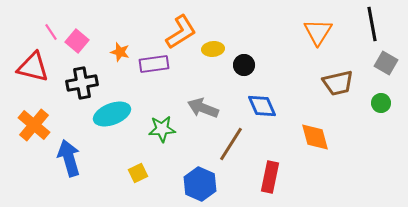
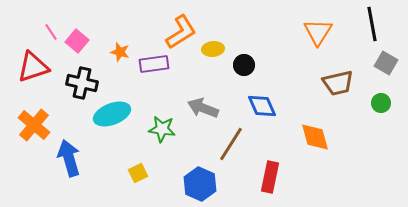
red triangle: rotated 32 degrees counterclockwise
black cross: rotated 24 degrees clockwise
green star: rotated 12 degrees clockwise
